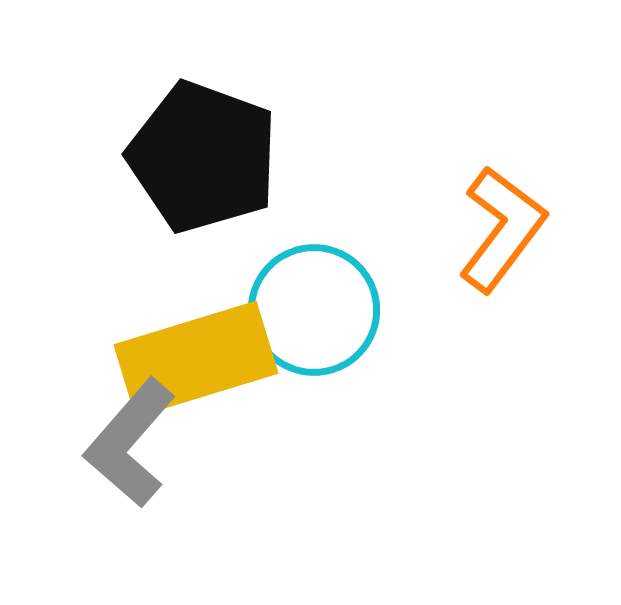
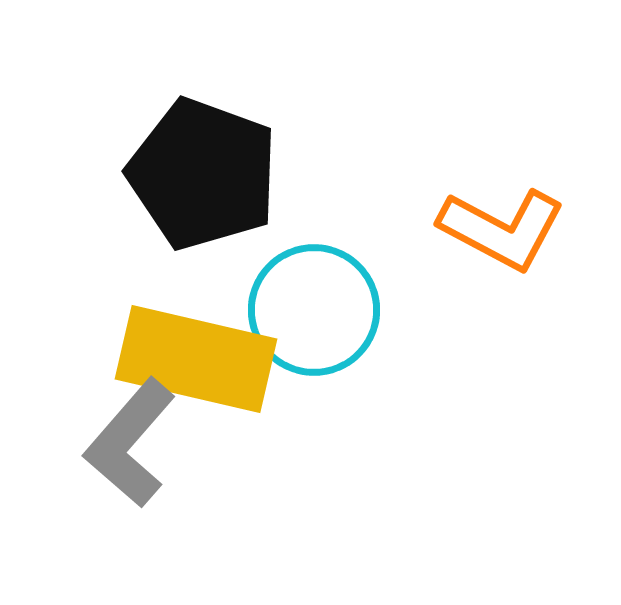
black pentagon: moved 17 px down
orange L-shape: rotated 81 degrees clockwise
yellow rectangle: rotated 30 degrees clockwise
